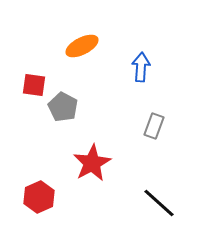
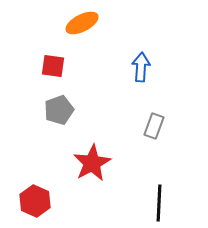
orange ellipse: moved 23 px up
red square: moved 19 px right, 19 px up
gray pentagon: moved 4 px left, 3 px down; rotated 24 degrees clockwise
red hexagon: moved 4 px left, 4 px down; rotated 12 degrees counterclockwise
black line: rotated 51 degrees clockwise
